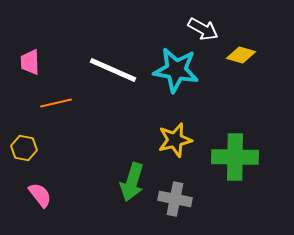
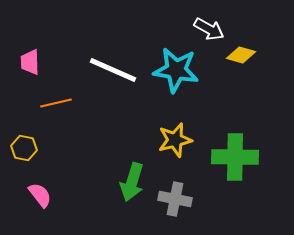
white arrow: moved 6 px right
